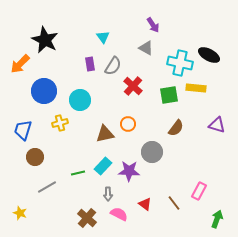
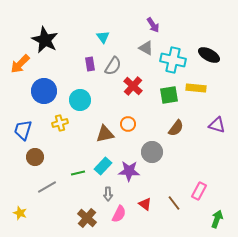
cyan cross: moved 7 px left, 3 px up
pink semicircle: rotated 90 degrees clockwise
